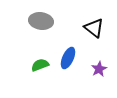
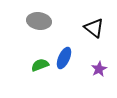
gray ellipse: moved 2 px left
blue ellipse: moved 4 px left
